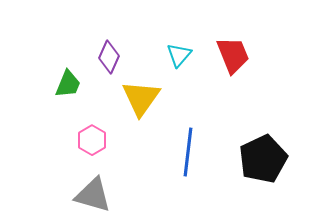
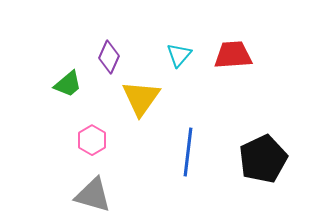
red trapezoid: rotated 72 degrees counterclockwise
green trapezoid: rotated 28 degrees clockwise
